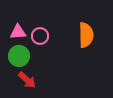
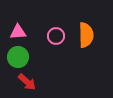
pink circle: moved 16 px right
green circle: moved 1 px left, 1 px down
red arrow: moved 2 px down
